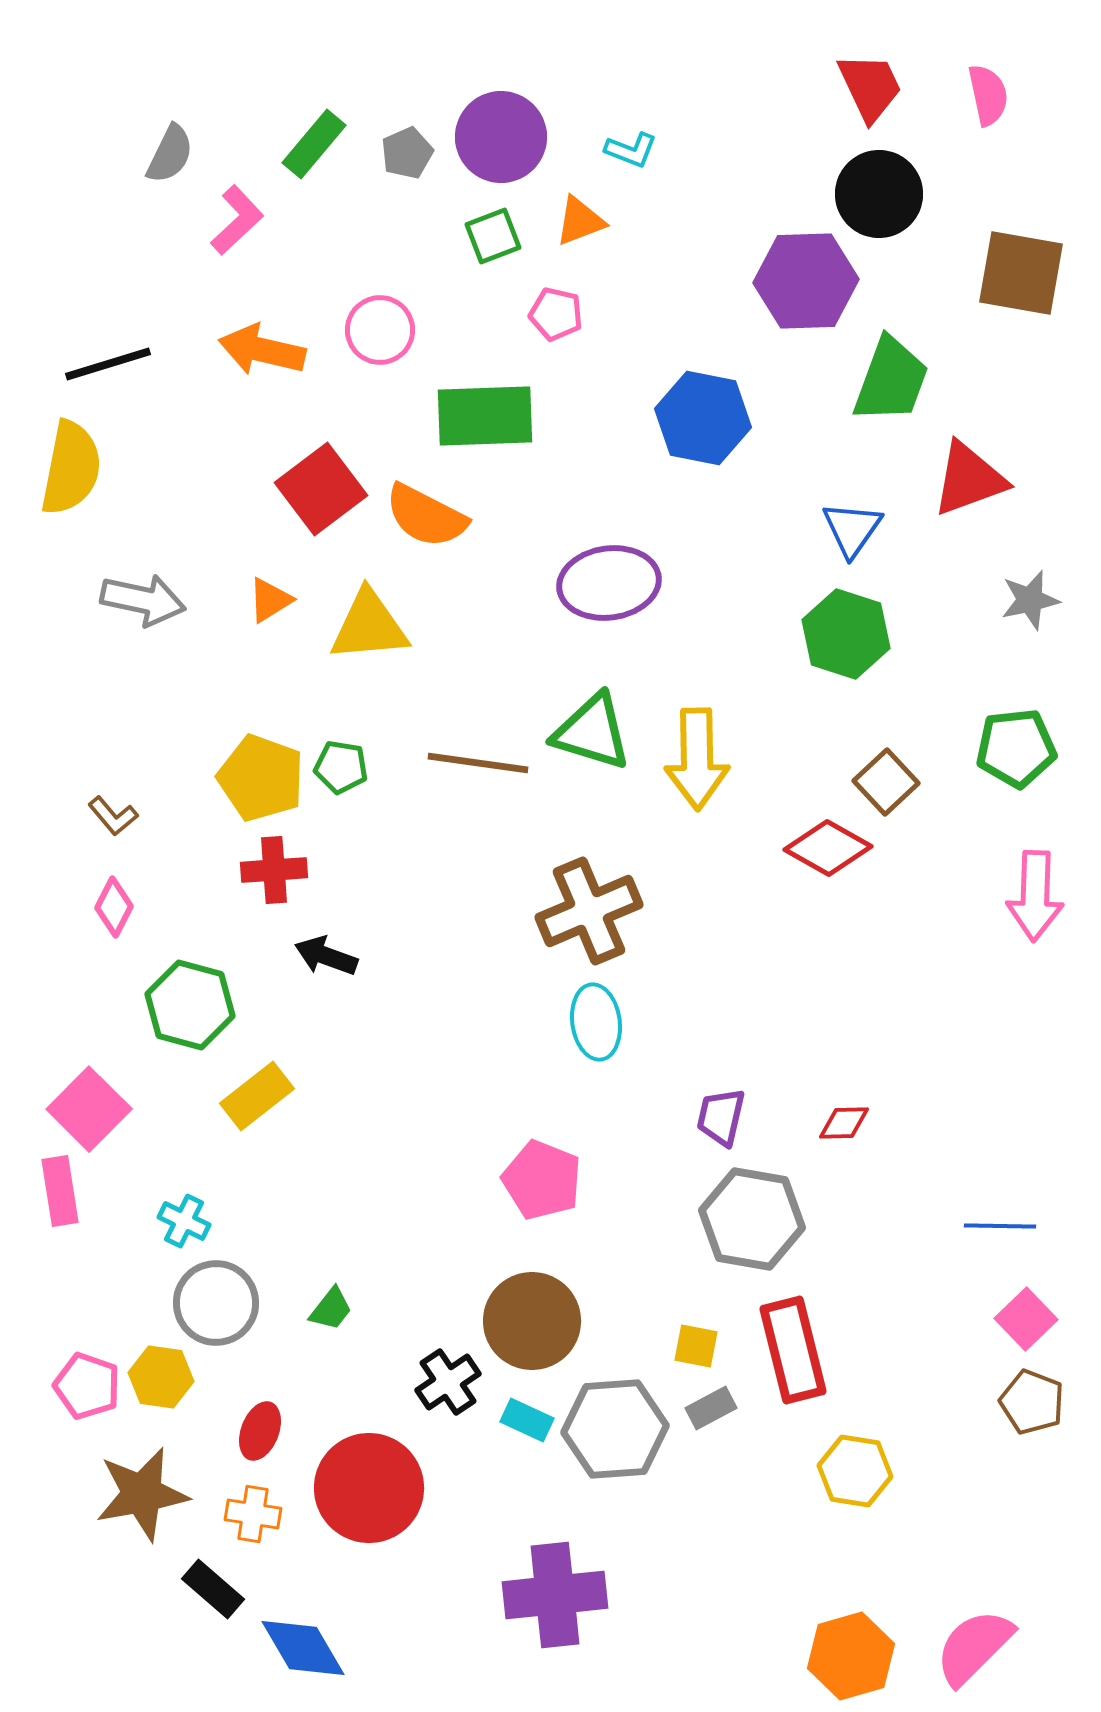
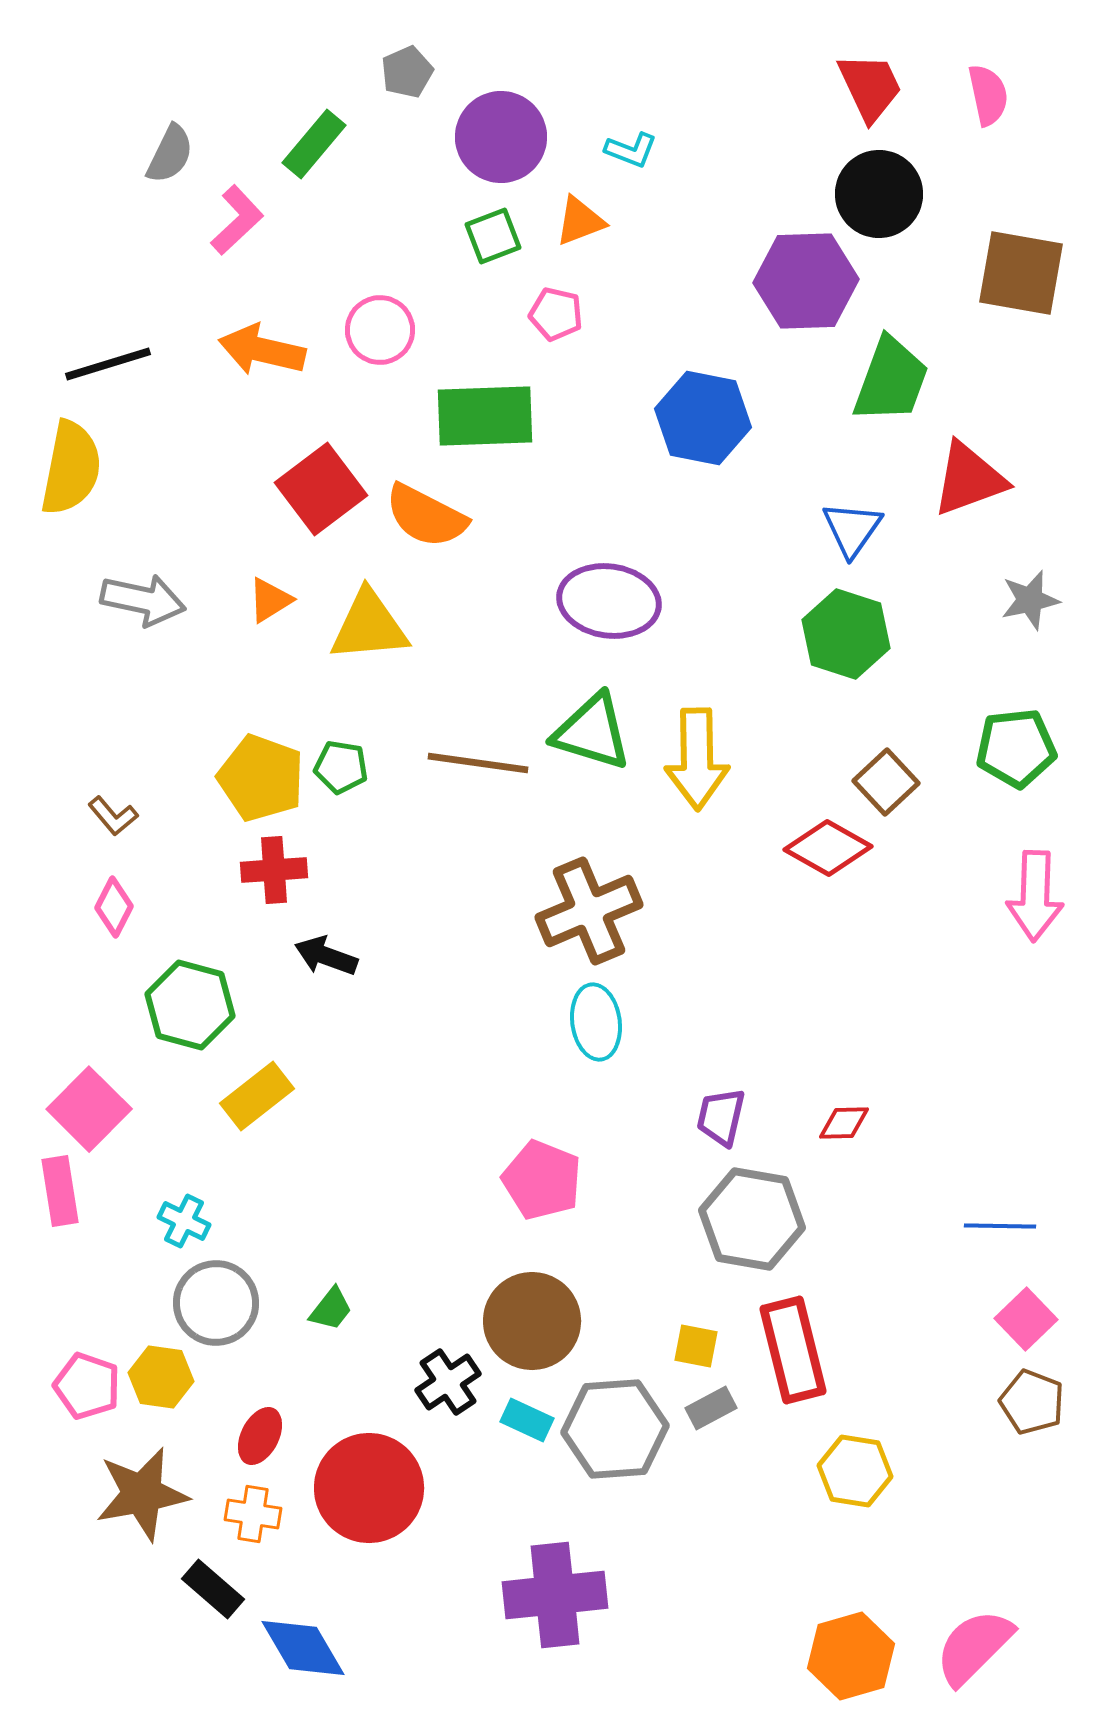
gray pentagon at (407, 153): moved 81 px up
purple ellipse at (609, 583): moved 18 px down; rotated 16 degrees clockwise
red ellipse at (260, 1431): moved 5 px down; rotated 6 degrees clockwise
